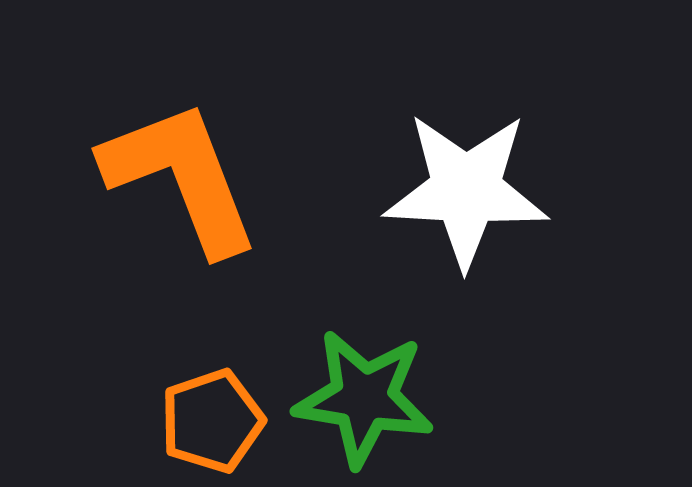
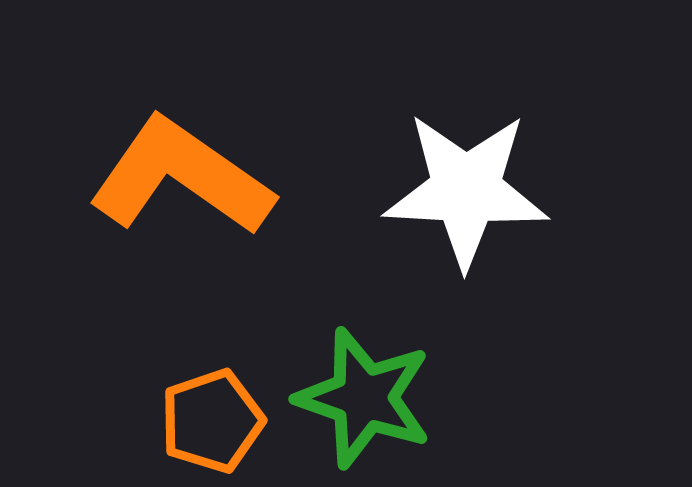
orange L-shape: rotated 34 degrees counterclockwise
green star: rotated 10 degrees clockwise
